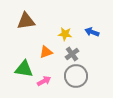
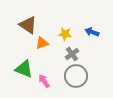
brown triangle: moved 2 px right, 4 px down; rotated 42 degrees clockwise
orange triangle: moved 4 px left, 9 px up
green triangle: rotated 12 degrees clockwise
pink arrow: rotated 96 degrees counterclockwise
